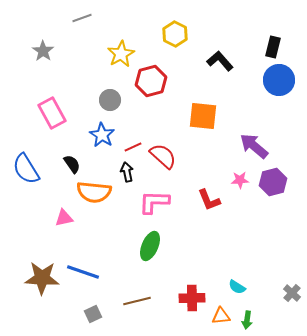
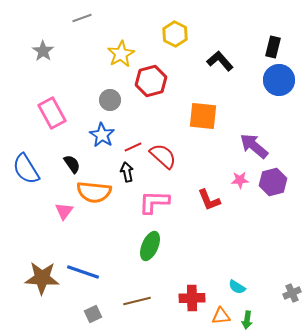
pink triangle: moved 7 px up; rotated 42 degrees counterclockwise
gray cross: rotated 24 degrees clockwise
